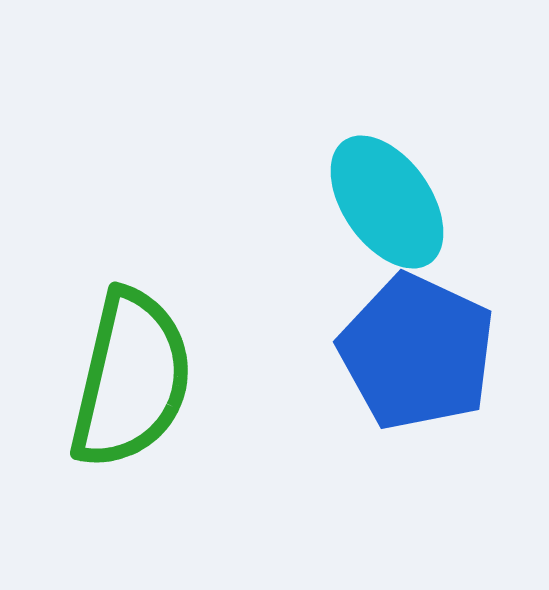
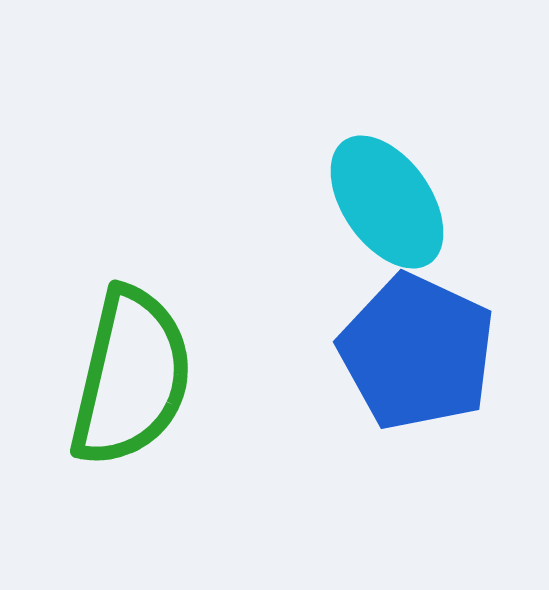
green semicircle: moved 2 px up
